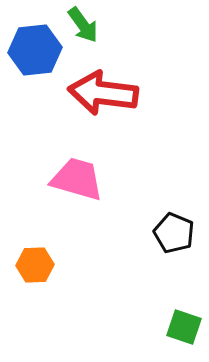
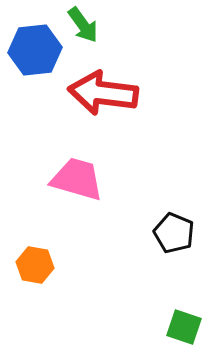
orange hexagon: rotated 12 degrees clockwise
